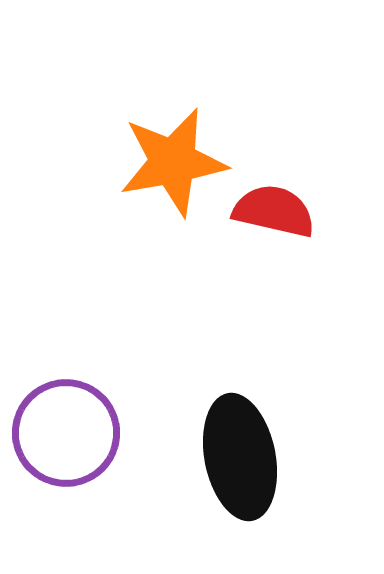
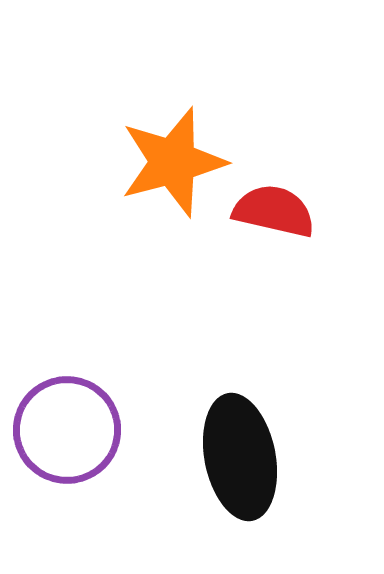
orange star: rotated 5 degrees counterclockwise
purple circle: moved 1 px right, 3 px up
